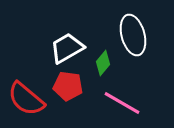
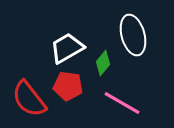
red semicircle: moved 3 px right; rotated 12 degrees clockwise
